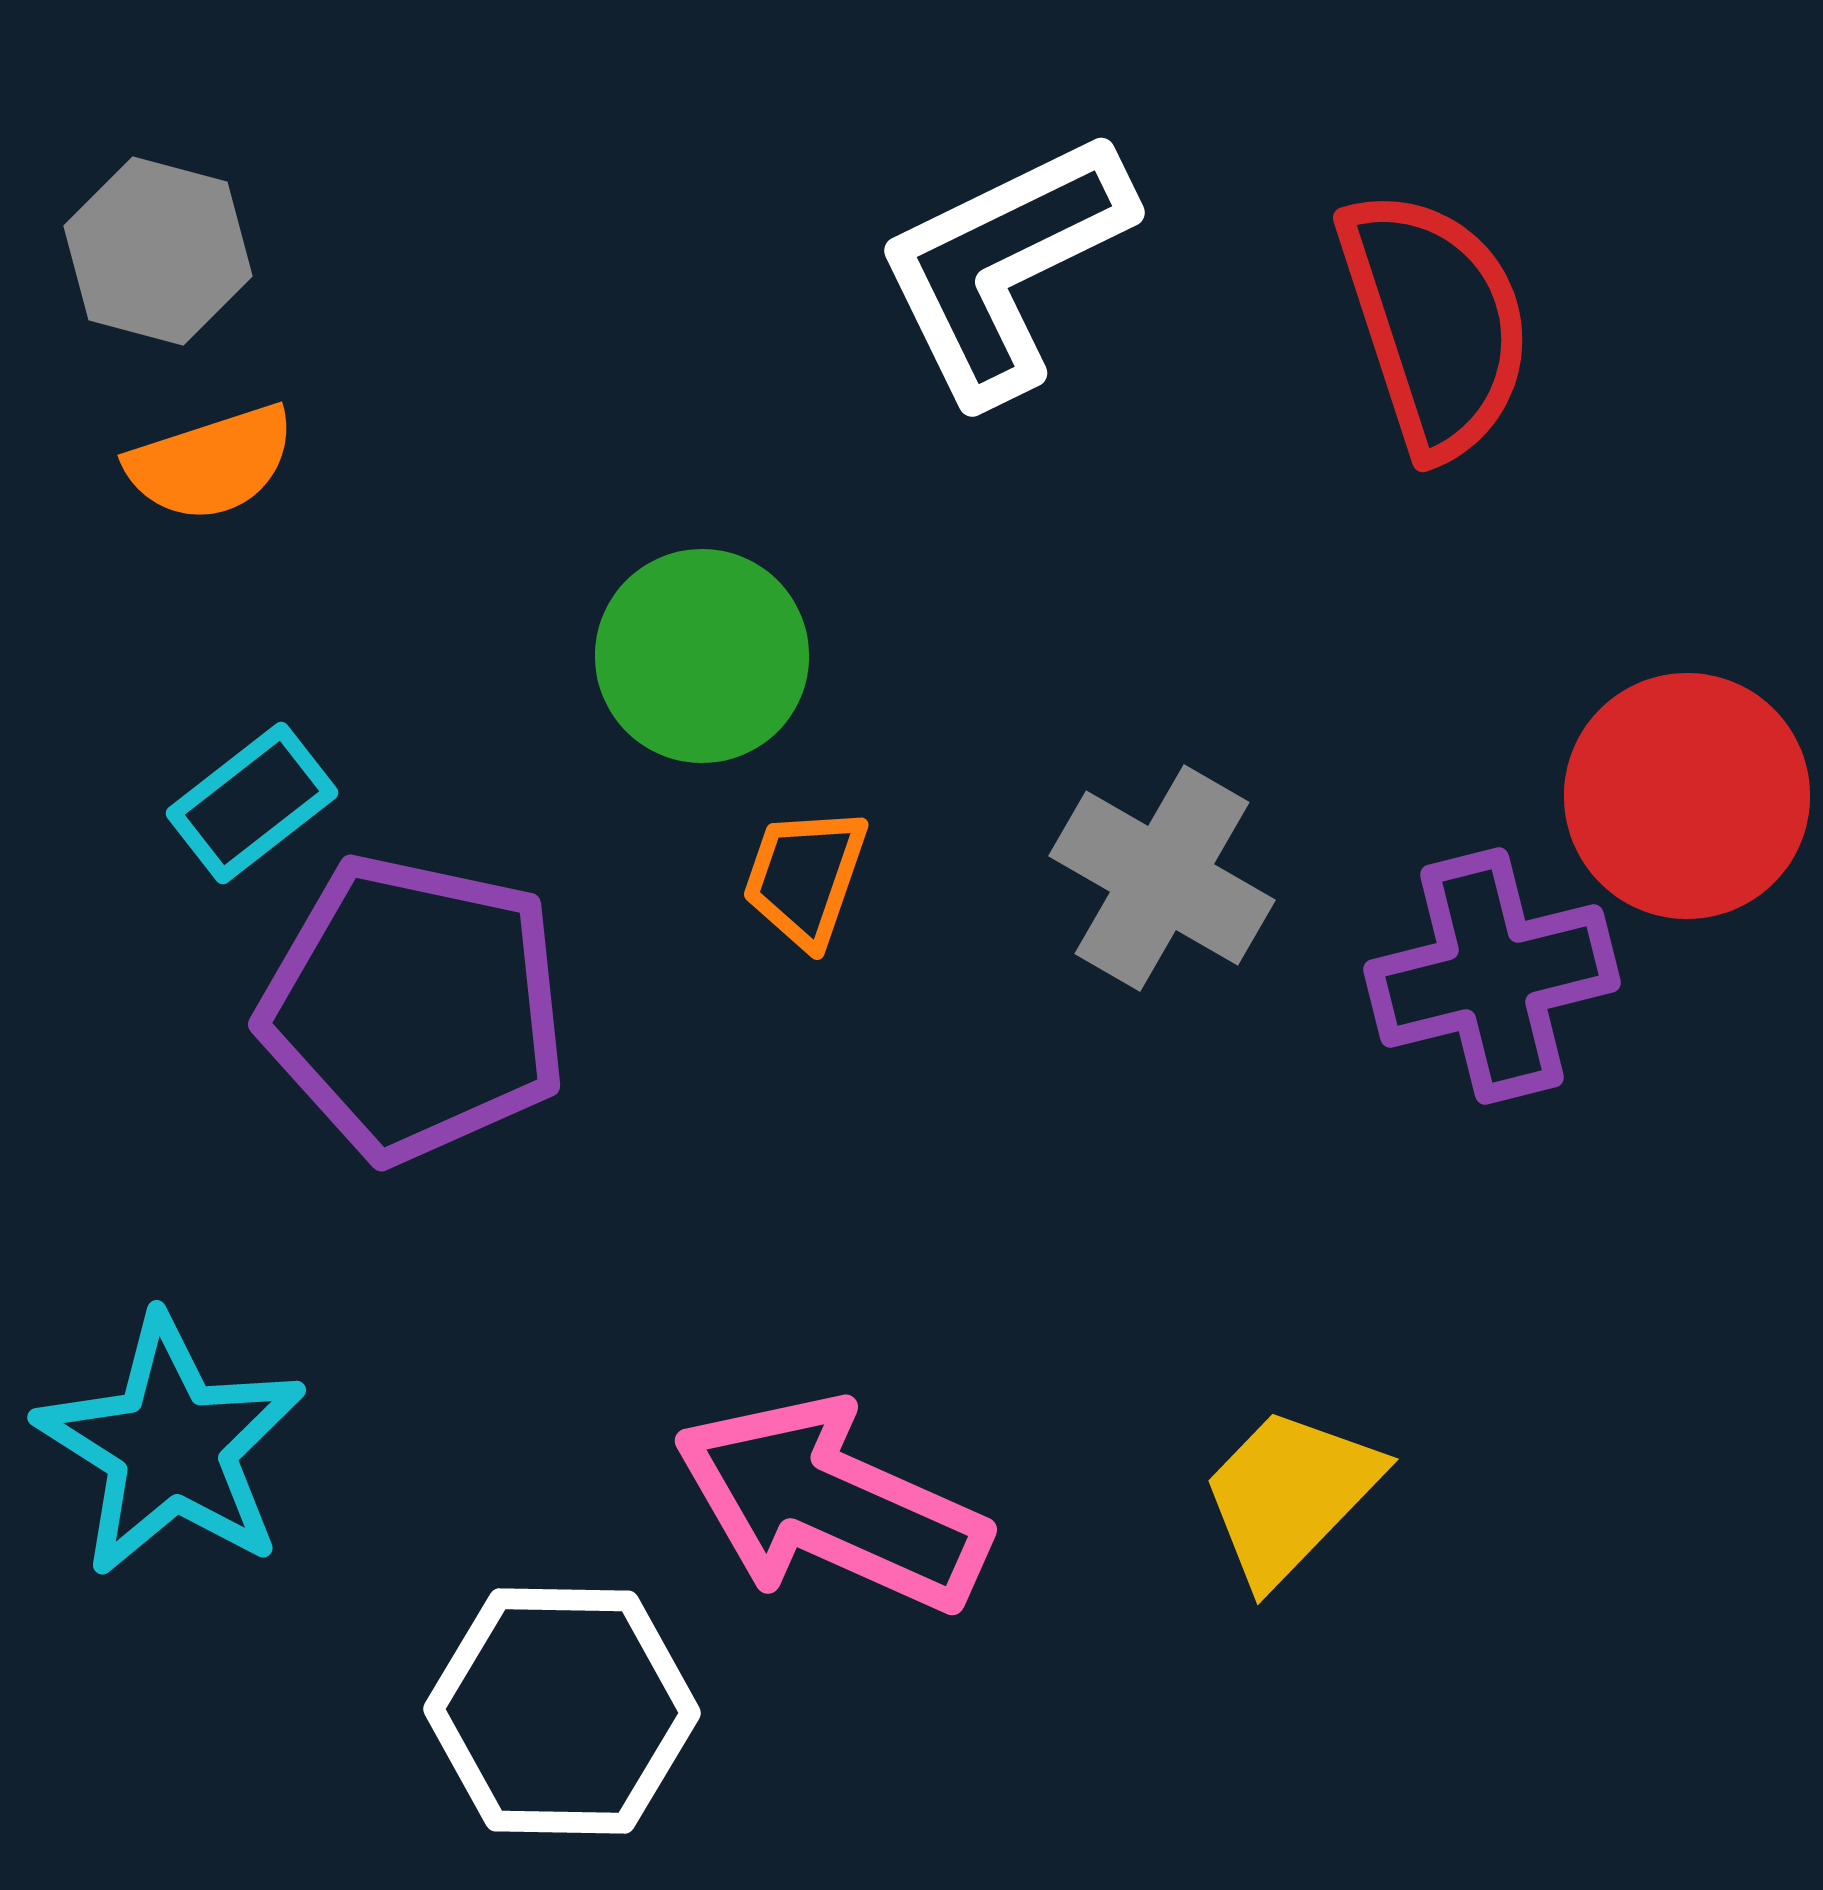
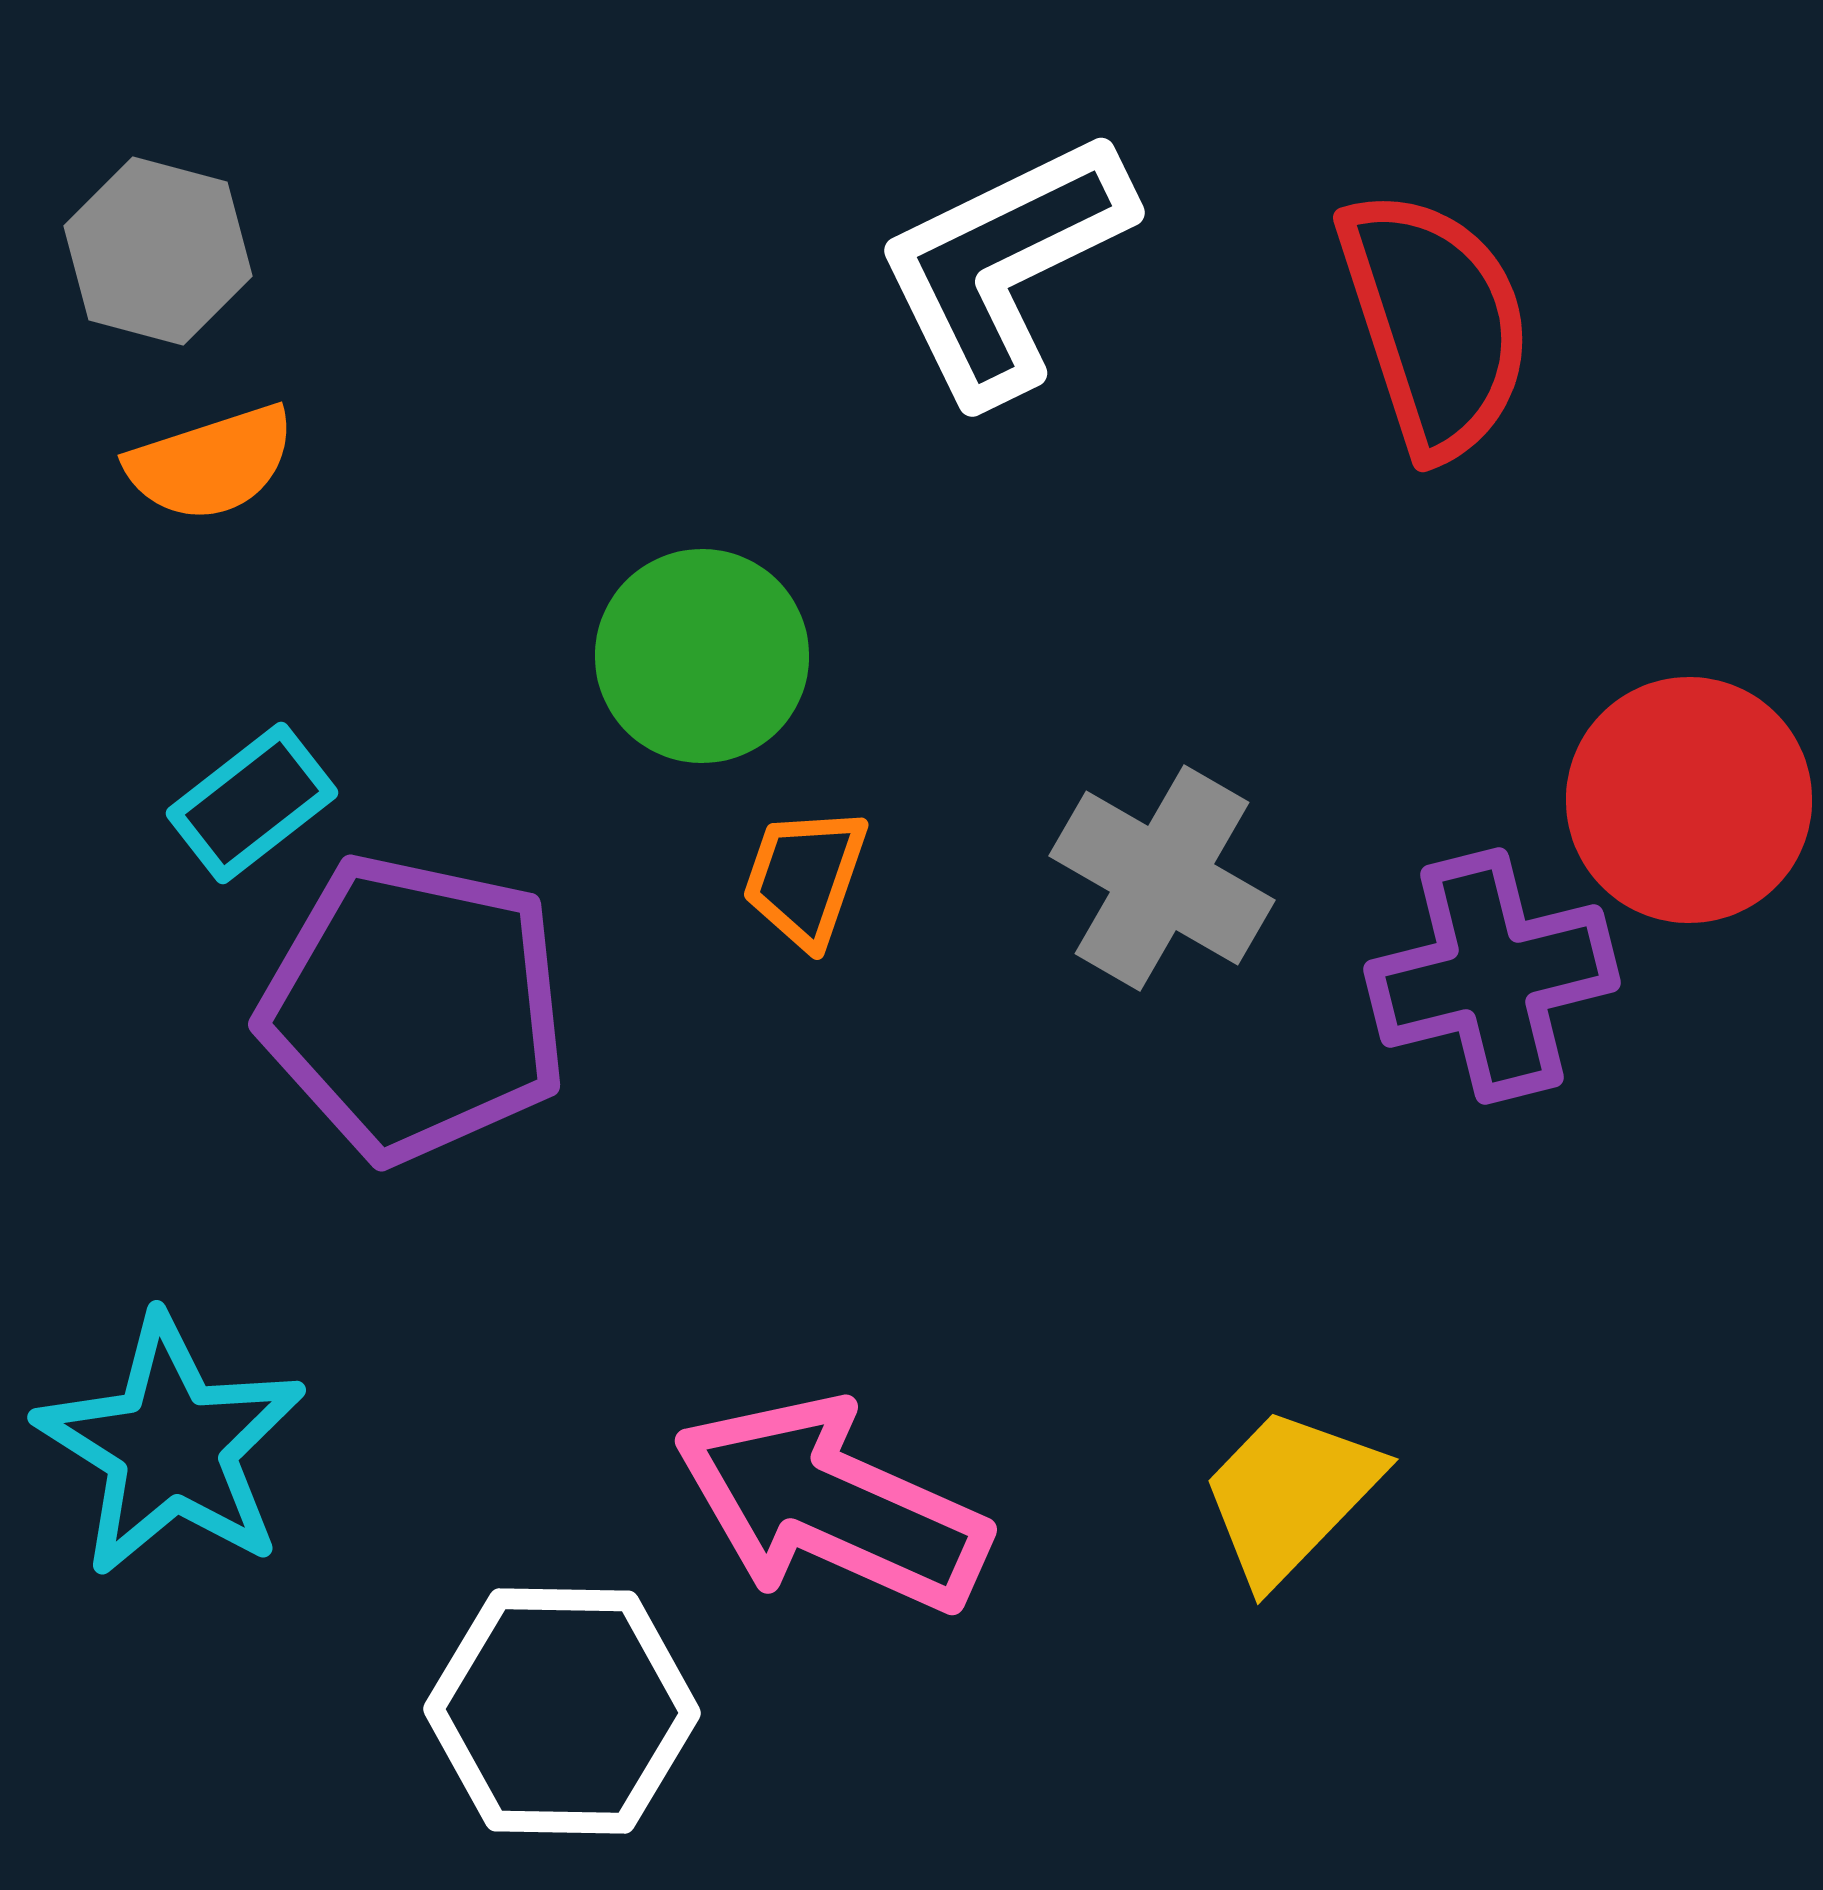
red circle: moved 2 px right, 4 px down
